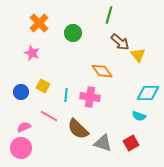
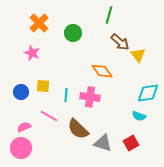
yellow square: rotated 24 degrees counterclockwise
cyan diamond: rotated 10 degrees counterclockwise
